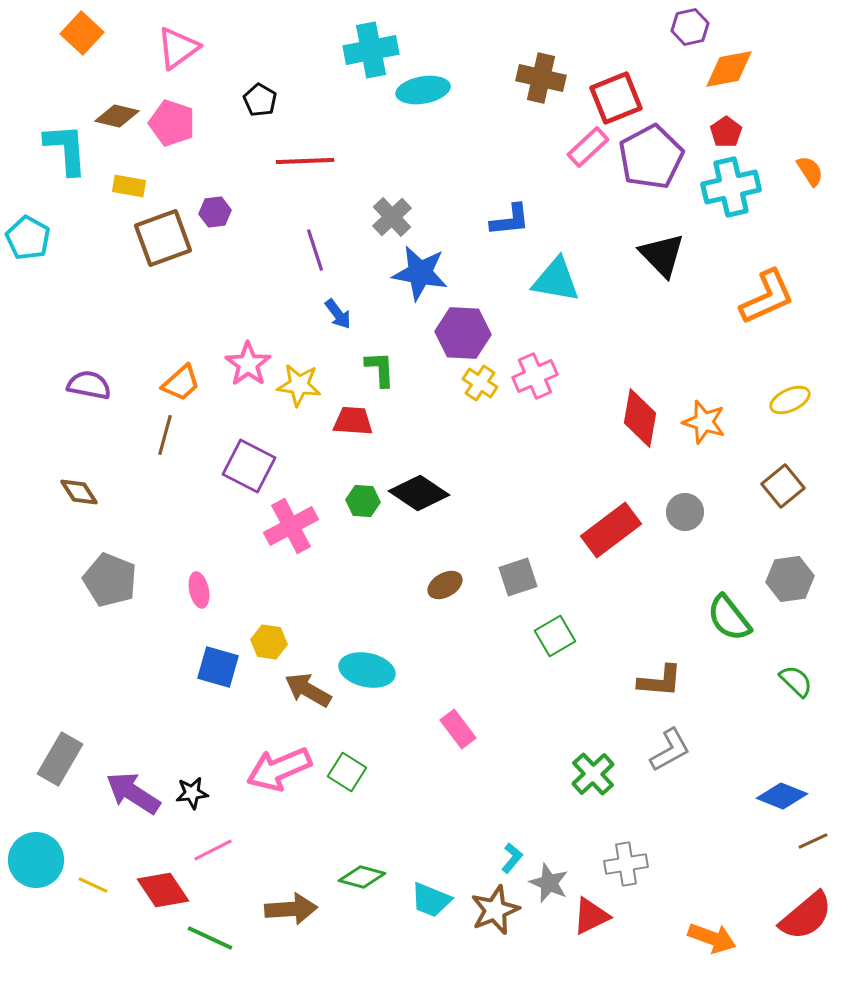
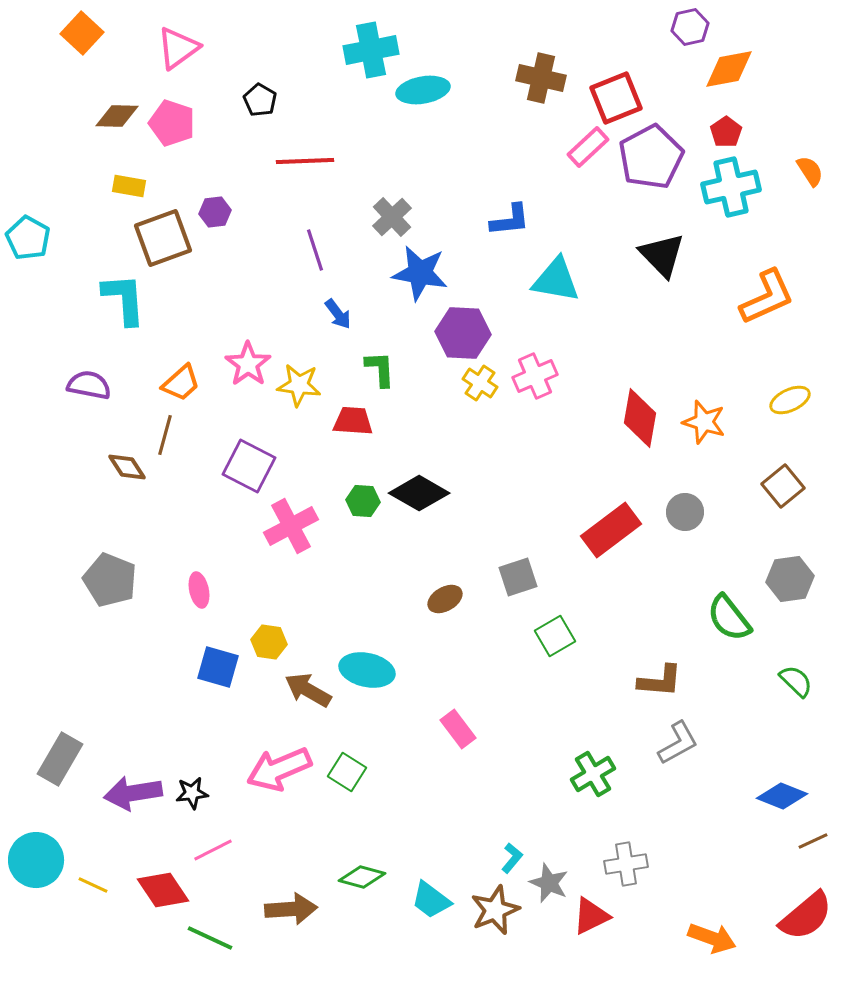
brown diamond at (117, 116): rotated 12 degrees counterclockwise
cyan L-shape at (66, 149): moved 58 px right, 150 px down
brown diamond at (79, 492): moved 48 px right, 25 px up
black diamond at (419, 493): rotated 4 degrees counterclockwise
brown ellipse at (445, 585): moved 14 px down
gray L-shape at (670, 750): moved 8 px right, 7 px up
green cross at (593, 774): rotated 12 degrees clockwise
purple arrow at (133, 793): rotated 42 degrees counterclockwise
cyan trapezoid at (431, 900): rotated 15 degrees clockwise
